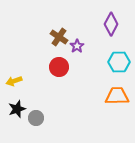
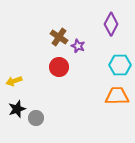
purple star: moved 1 px right; rotated 16 degrees counterclockwise
cyan hexagon: moved 1 px right, 3 px down
